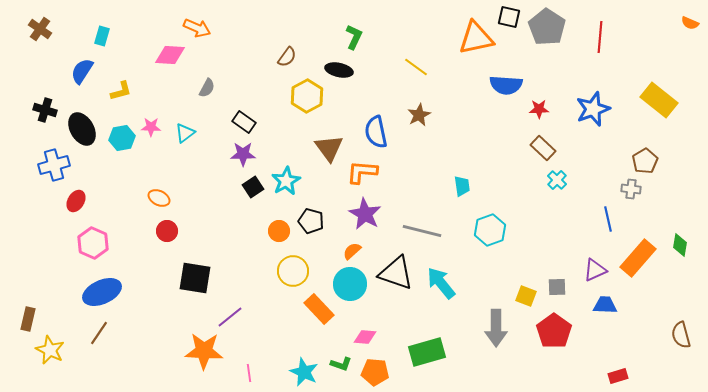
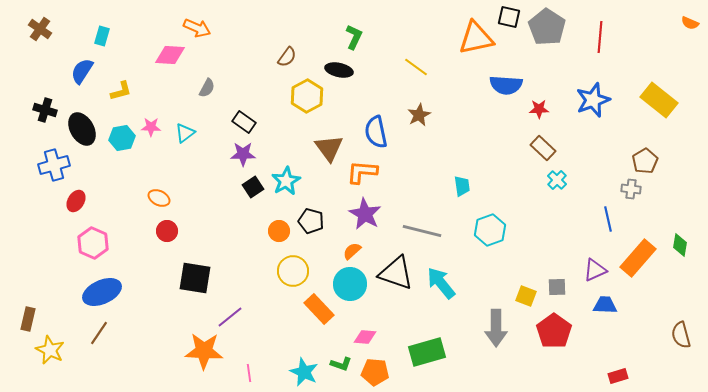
blue star at (593, 109): moved 9 px up
